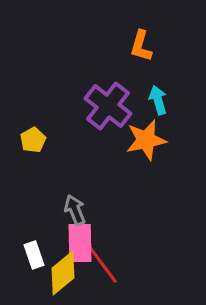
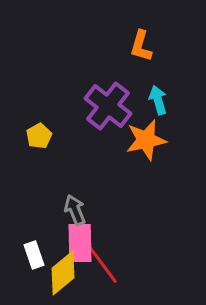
yellow pentagon: moved 6 px right, 4 px up
